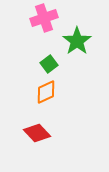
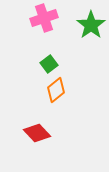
green star: moved 14 px right, 16 px up
orange diamond: moved 10 px right, 2 px up; rotated 15 degrees counterclockwise
